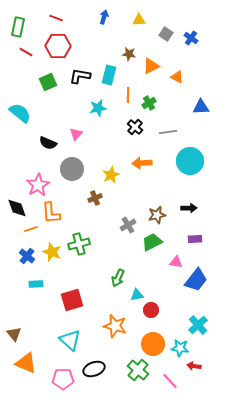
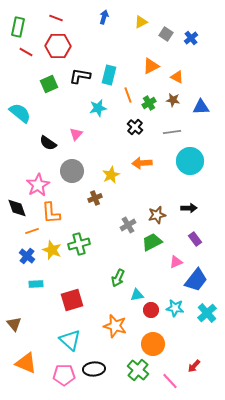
yellow triangle at (139, 20): moved 2 px right, 2 px down; rotated 24 degrees counterclockwise
blue cross at (191, 38): rotated 16 degrees clockwise
brown star at (129, 54): moved 44 px right, 46 px down
green square at (48, 82): moved 1 px right, 2 px down
orange line at (128, 95): rotated 21 degrees counterclockwise
gray line at (168, 132): moved 4 px right
black semicircle at (48, 143): rotated 12 degrees clockwise
gray circle at (72, 169): moved 2 px down
orange line at (31, 229): moved 1 px right, 2 px down
purple rectangle at (195, 239): rotated 56 degrees clockwise
yellow star at (52, 252): moved 2 px up
pink triangle at (176, 262): rotated 32 degrees counterclockwise
cyan cross at (198, 325): moved 9 px right, 12 px up
brown triangle at (14, 334): moved 10 px up
cyan star at (180, 348): moved 5 px left, 40 px up
red arrow at (194, 366): rotated 56 degrees counterclockwise
black ellipse at (94, 369): rotated 15 degrees clockwise
pink pentagon at (63, 379): moved 1 px right, 4 px up
